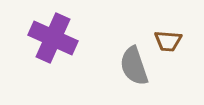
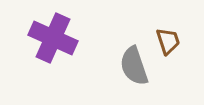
brown trapezoid: rotated 112 degrees counterclockwise
